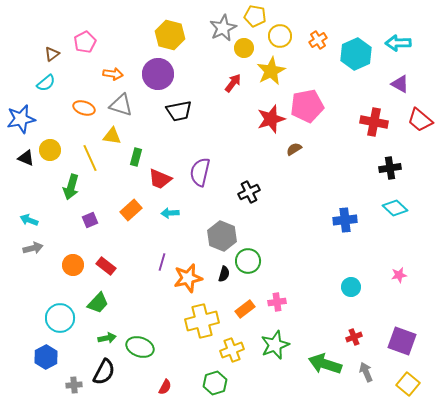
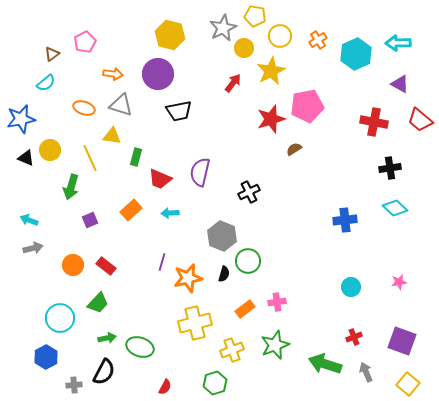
pink star at (399, 275): moved 7 px down
yellow cross at (202, 321): moved 7 px left, 2 px down
